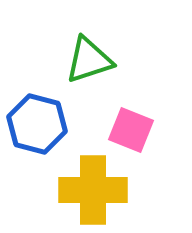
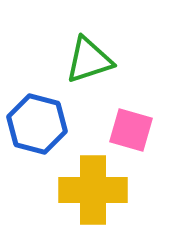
pink square: rotated 6 degrees counterclockwise
